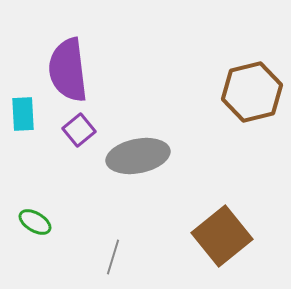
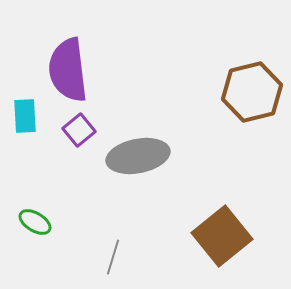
cyan rectangle: moved 2 px right, 2 px down
